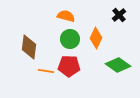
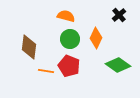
red pentagon: rotated 20 degrees clockwise
